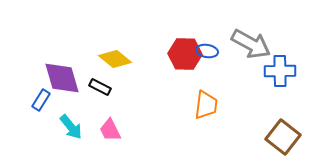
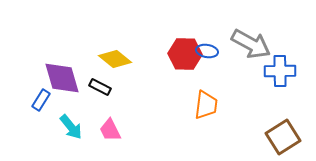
brown square: rotated 20 degrees clockwise
